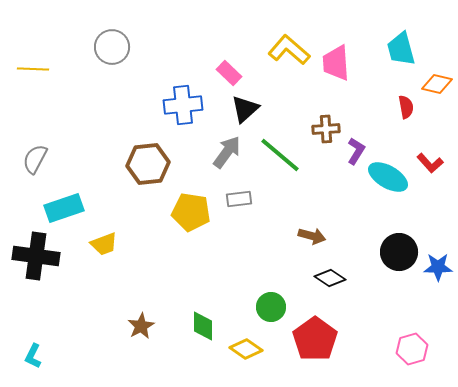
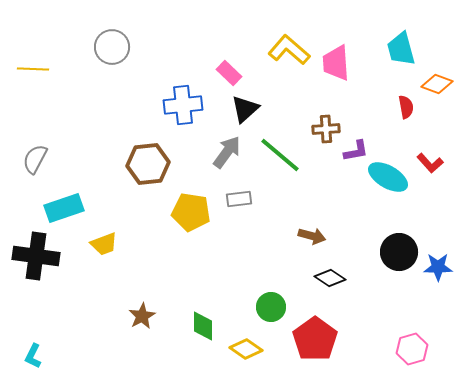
orange diamond: rotated 8 degrees clockwise
purple L-shape: rotated 48 degrees clockwise
brown star: moved 1 px right, 10 px up
